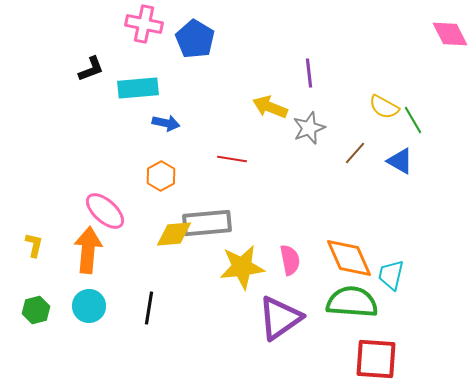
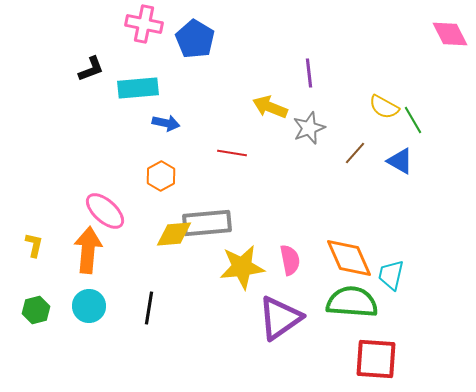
red line: moved 6 px up
